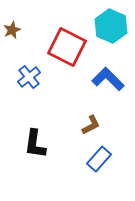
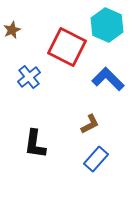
cyan hexagon: moved 4 px left, 1 px up
brown L-shape: moved 1 px left, 1 px up
blue rectangle: moved 3 px left
